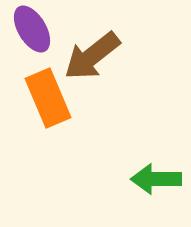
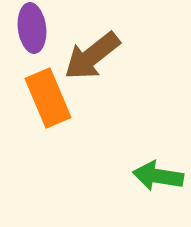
purple ellipse: moved 1 px up; rotated 24 degrees clockwise
green arrow: moved 2 px right, 3 px up; rotated 9 degrees clockwise
